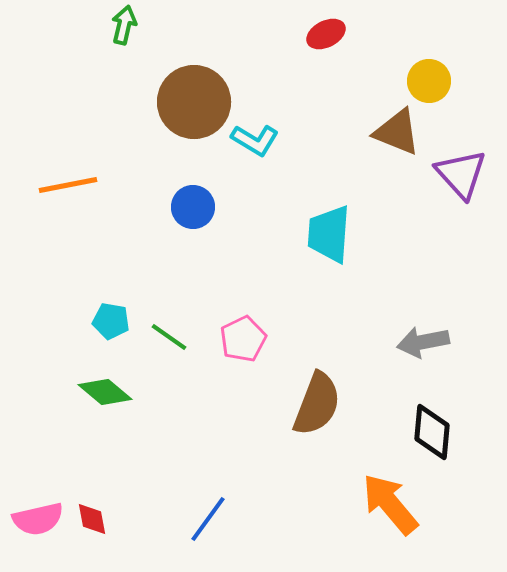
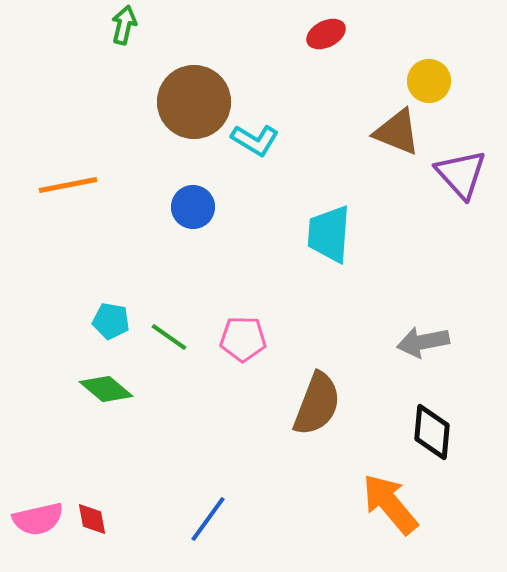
pink pentagon: rotated 27 degrees clockwise
green diamond: moved 1 px right, 3 px up
